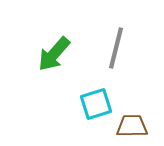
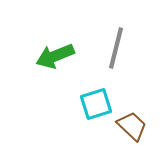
green arrow: moved 1 px right, 2 px down; rotated 27 degrees clockwise
brown trapezoid: rotated 44 degrees clockwise
